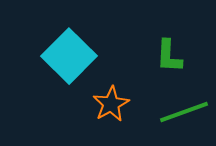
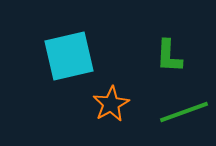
cyan square: rotated 32 degrees clockwise
